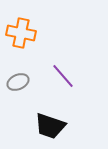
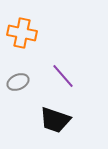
orange cross: moved 1 px right
black trapezoid: moved 5 px right, 6 px up
